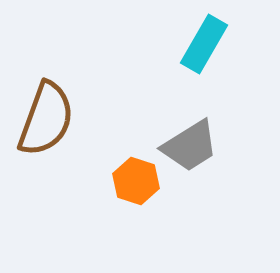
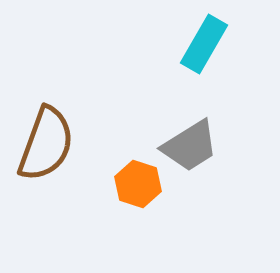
brown semicircle: moved 25 px down
orange hexagon: moved 2 px right, 3 px down
